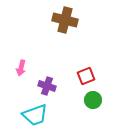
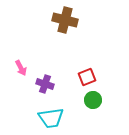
pink arrow: rotated 42 degrees counterclockwise
red square: moved 1 px right, 1 px down
purple cross: moved 2 px left, 2 px up
cyan trapezoid: moved 16 px right, 3 px down; rotated 12 degrees clockwise
